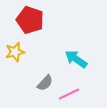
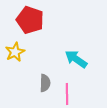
yellow star: rotated 12 degrees counterclockwise
gray semicircle: rotated 42 degrees counterclockwise
pink line: moved 2 px left; rotated 65 degrees counterclockwise
